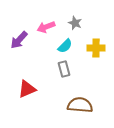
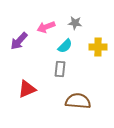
gray star: rotated 16 degrees counterclockwise
purple arrow: moved 1 px down
yellow cross: moved 2 px right, 1 px up
gray rectangle: moved 4 px left; rotated 21 degrees clockwise
brown semicircle: moved 2 px left, 4 px up
